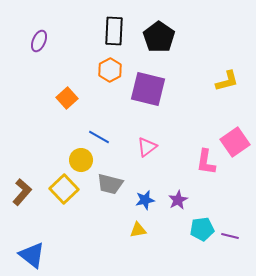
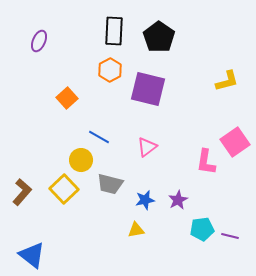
yellow triangle: moved 2 px left
